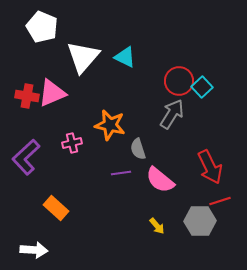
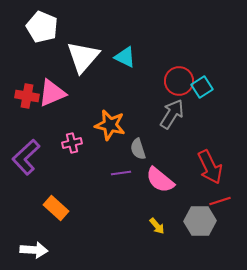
cyan square: rotated 10 degrees clockwise
